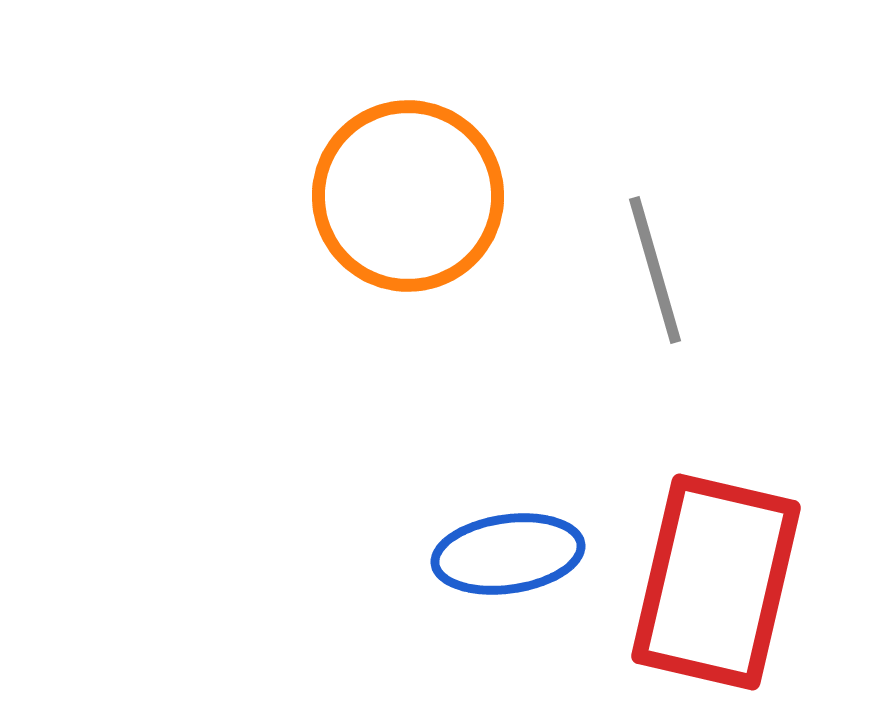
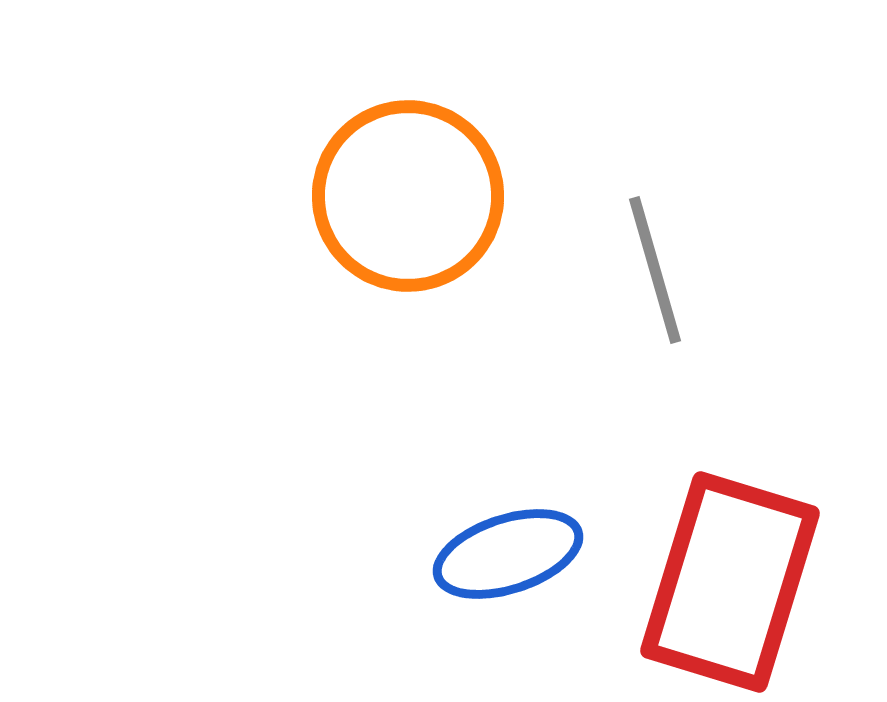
blue ellipse: rotated 10 degrees counterclockwise
red rectangle: moved 14 px right; rotated 4 degrees clockwise
